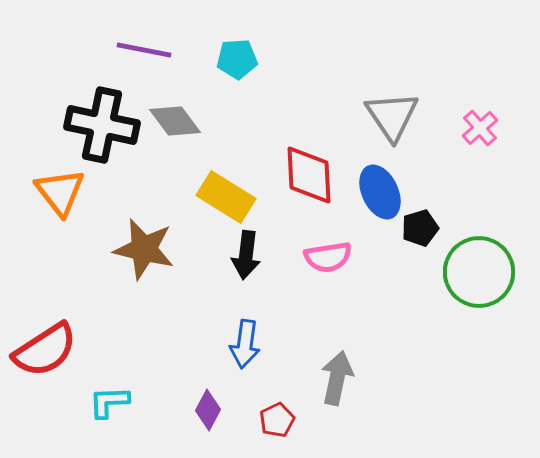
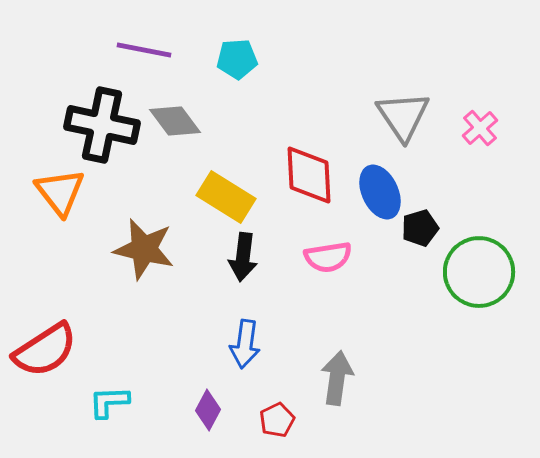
gray triangle: moved 11 px right
black arrow: moved 3 px left, 2 px down
gray arrow: rotated 4 degrees counterclockwise
